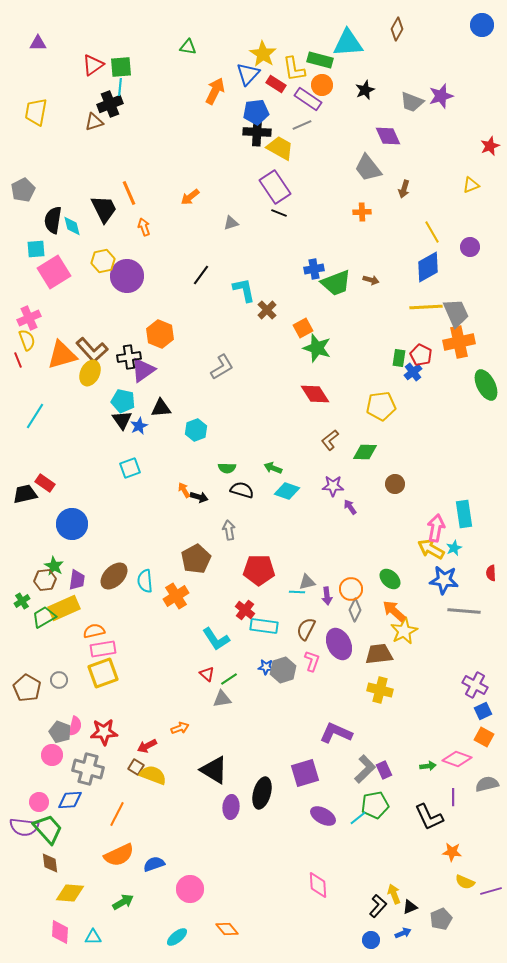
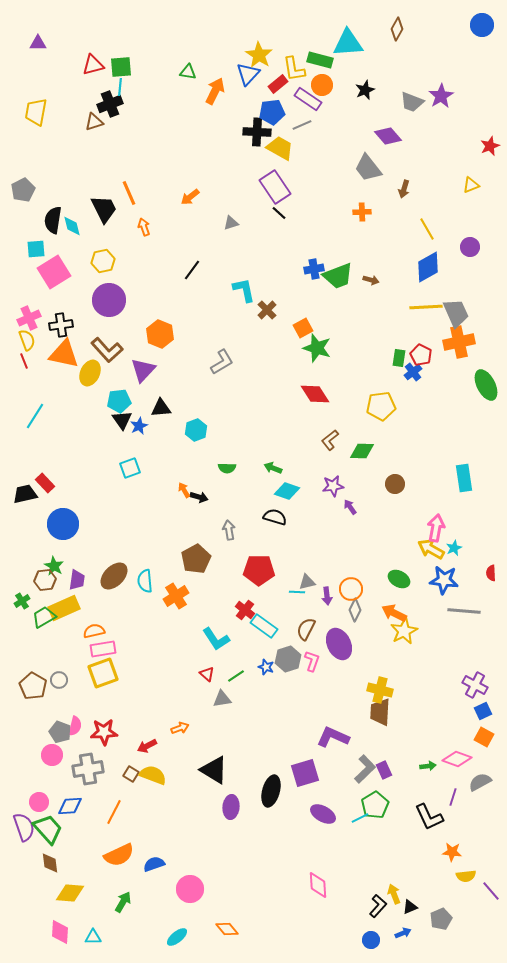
green triangle at (188, 47): moved 25 px down
yellow star at (263, 54): moved 4 px left, 1 px down
red triangle at (93, 65): rotated 20 degrees clockwise
red rectangle at (276, 84): moved 2 px right; rotated 72 degrees counterclockwise
purple star at (441, 96): rotated 15 degrees counterclockwise
blue pentagon at (256, 112): moved 16 px right
purple diamond at (388, 136): rotated 16 degrees counterclockwise
black line at (279, 213): rotated 21 degrees clockwise
yellow line at (432, 232): moved 5 px left, 3 px up
black line at (201, 275): moved 9 px left, 5 px up
purple circle at (127, 276): moved 18 px left, 24 px down
green trapezoid at (336, 283): moved 2 px right, 7 px up
brown L-shape at (92, 350): moved 15 px right
orange triangle at (62, 355): moved 2 px right, 1 px up; rotated 28 degrees clockwise
black cross at (129, 357): moved 68 px left, 32 px up
red line at (18, 360): moved 6 px right, 1 px down
gray L-shape at (222, 367): moved 5 px up
purple triangle at (143, 370): rotated 12 degrees counterclockwise
cyan pentagon at (123, 401): moved 4 px left; rotated 20 degrees counterclockwise
green diamond at (365, 452): moved 3 px left, 1 px up
red rectangle at (45, 483): rotated 12 degrees clockwise
purple star at (333, 486): rotated 10 degrees counterclockwise
black semicircle at (242, 490): moved 33 px right, 27 px down
cyan rectangle at (464, 514): moved 36 px up
blue circle at (72, 524): moved 9 px left
green ellipse at (390, 579): moved 9 px right; rotated 15 degrees counterclockwise
orange arrow at (394, 611): moved 2 px down; rotated 15 degrees counterclockwise
cyan rectangle at (264, 626): rotated 28 degrees clockwise
brown trapezoid at (379, 654): moved 1 px right, 58 px down; rotated 80 degrees counterclockwise
blue star at (266, 667): rotated 14 degrees clockwise
gray hexagon at (283, 670): moved 5 px right, 11 px up
green line at (229, 679): moved 7 px right, 3 px up
brown pentagon at (27, 688): moved 6 px right, 2 px up
purple L-shape at (336, 733): moved 3 px left, 4 px down
brown square at (136, 767): moved 5 px left, 7 px down
gray cross at (88, 769): rotated 24 degrees counterclockwise
gray semicircle at (487, 784): moved 7 px left, 2 px up; rotated 15 degrees counterclockwise
black ellipse at (262, 793): moved 9 px right, 2 px up
purple line at (453, 797): rotated 18 degrees clockwise
blue diamond at (70, 800): moved 6 px down
green pentagon at (375, 805): rotated 20 degrees counterclockwise
orange line at (117, 814): moved 3 px left, 2 px up
purple ellipse at (323, 816): moved 2 px up
cyan line at (358, 818): moved 2 px right; rotated 12 degrees clockwise
purple semicircle at (24, 827): rotated 116 degrees counterclockwise
yellow semicircle at (465, 882): moved 1 px right, 6 px up; rotated 30 degrees counterclockwise
purple line at (491, 891): rotated 65 degrees clockwise
green arrow at (123, 902): rotated 30 degrees counterclockwise
